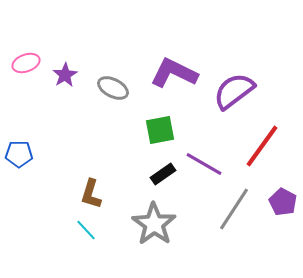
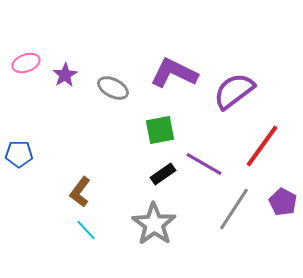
brown L-shape: moved 11 px left, 2 px up; rotated 20 degrees clockwise
